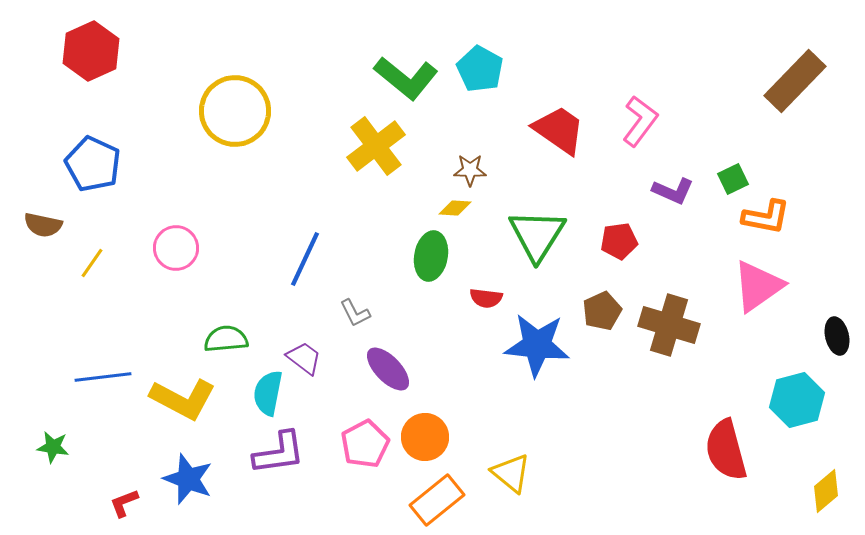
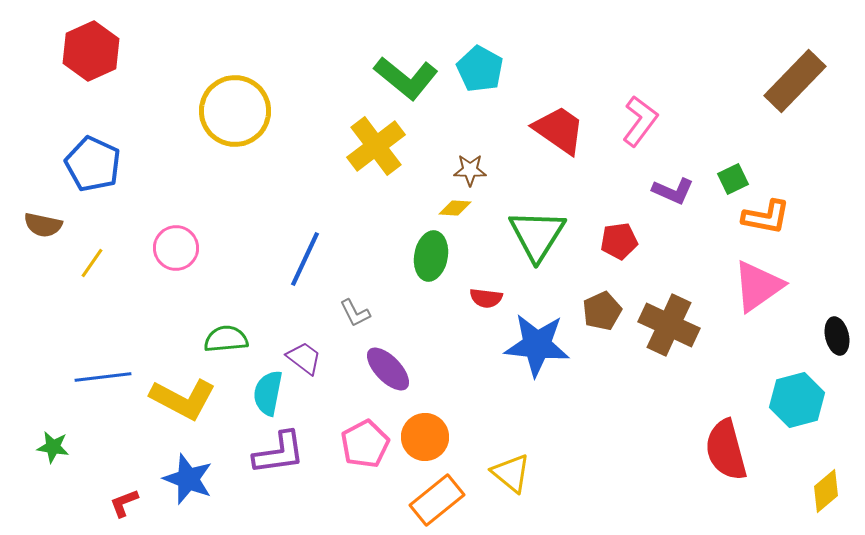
brown cross at (669, 325): rotated 8 degrees clockwise
